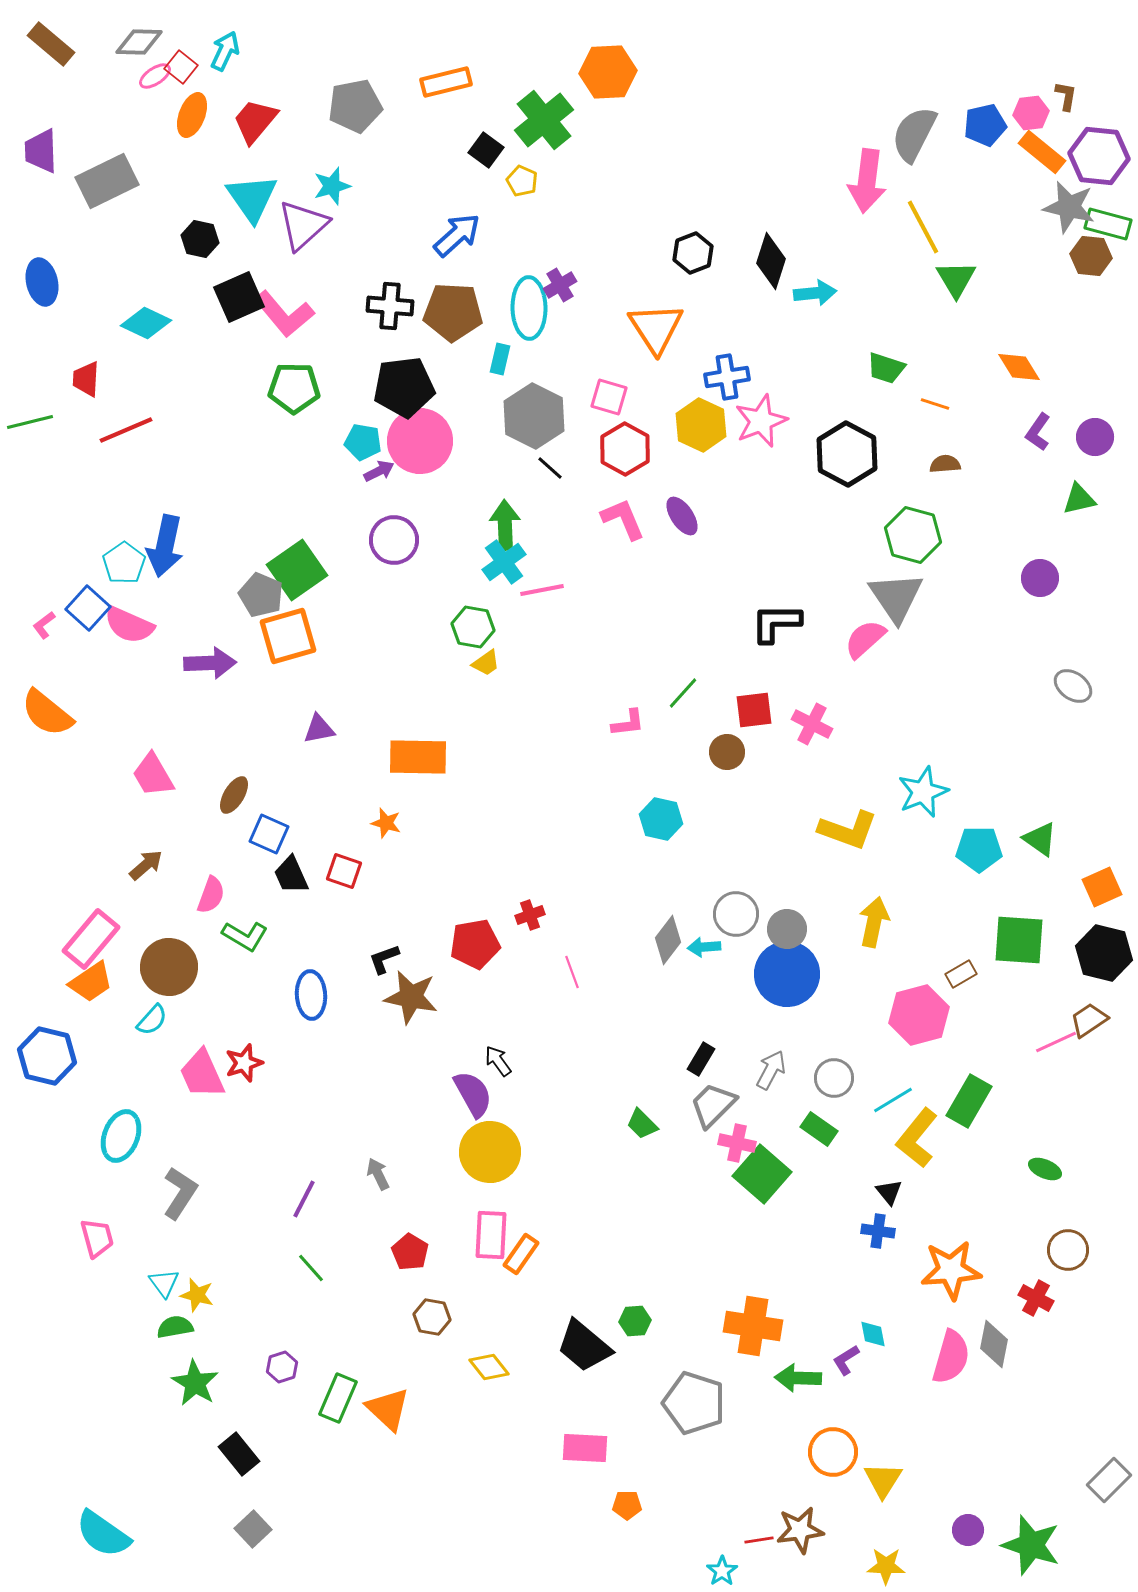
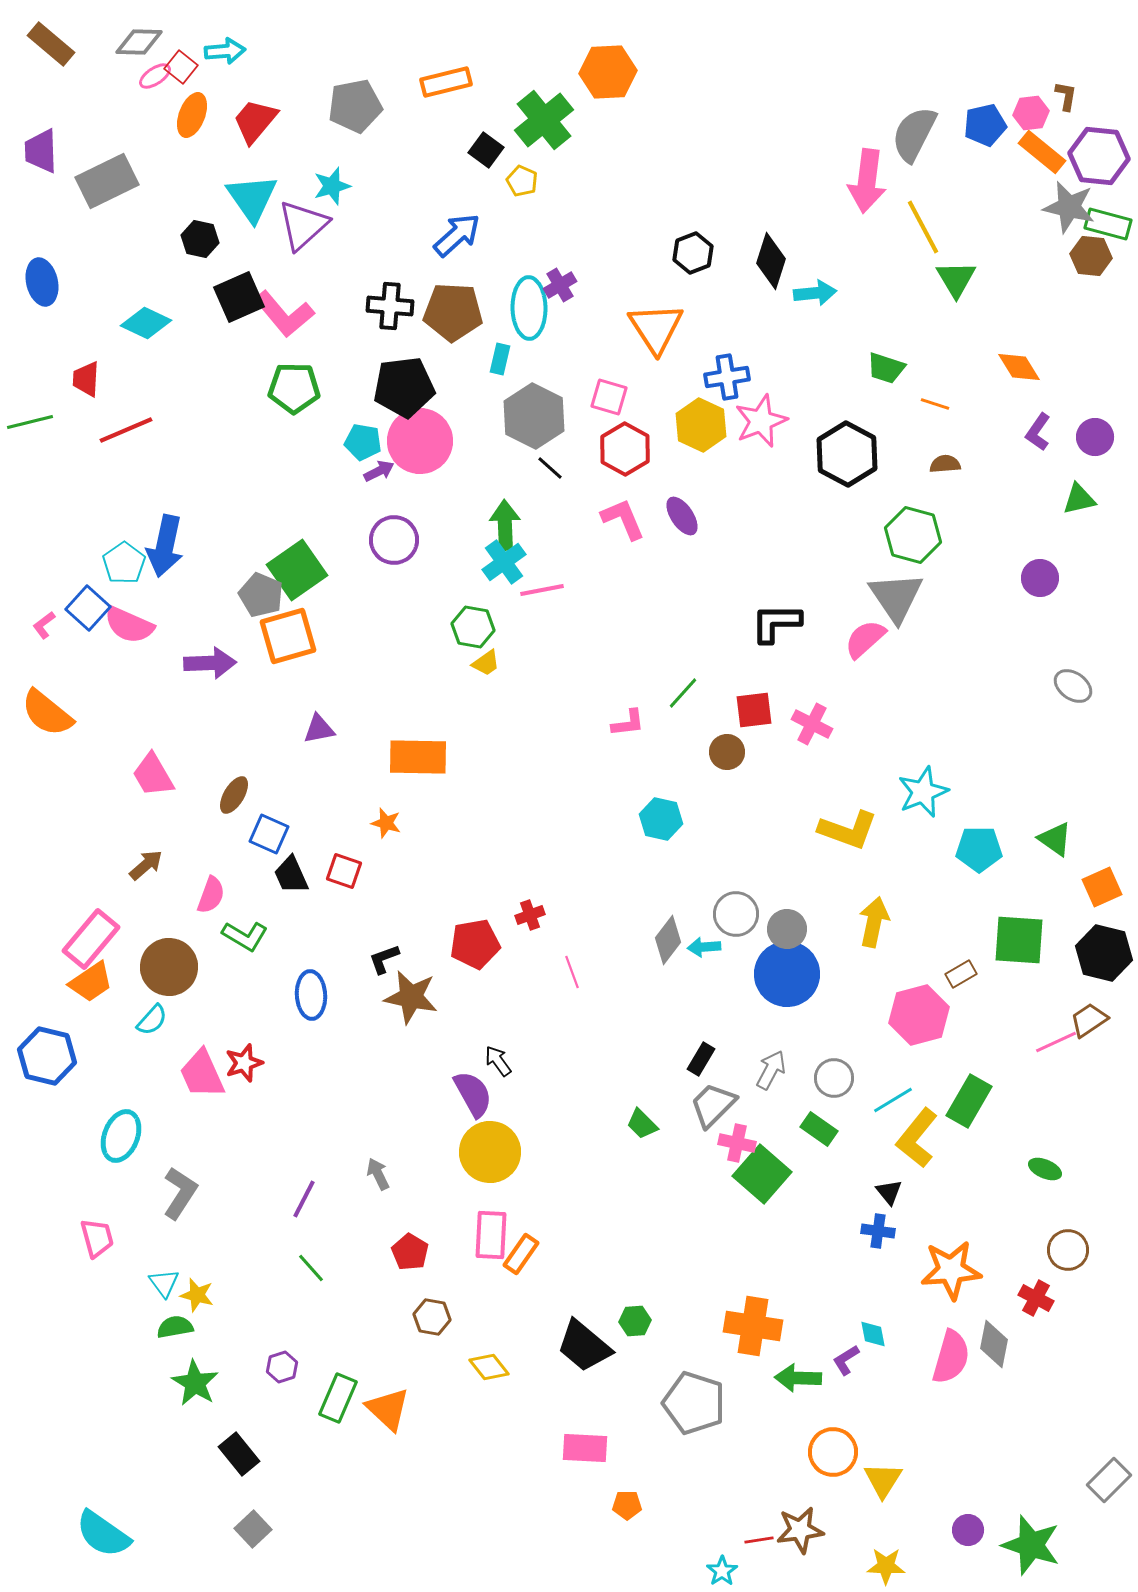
cyan arrow at (225, 51): rotated 60 degrees clockwise
green triangle at (1040, 839): moved 15 px right
